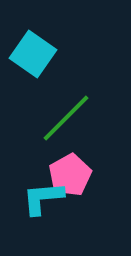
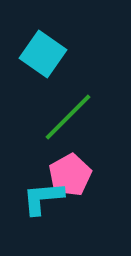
cyan square: moved 10 px right
green line: moved 2 px right, 1 px up
